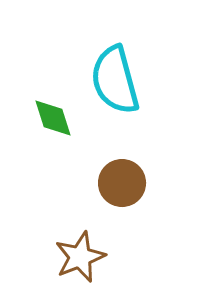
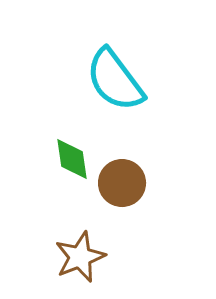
cyan semicircle: rotated 22 degrees counterclockwise
green diamond: moved 19 px right, 41 px down; rotated 9 degrees clockwise
